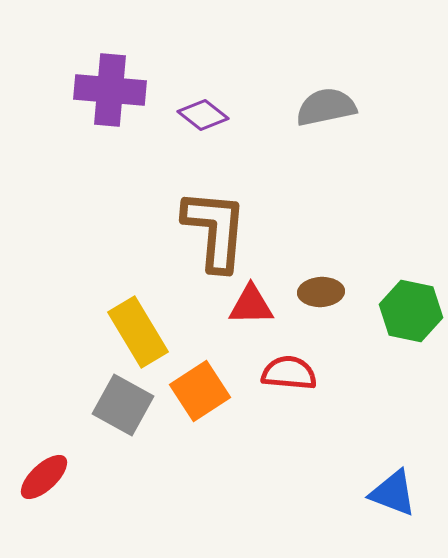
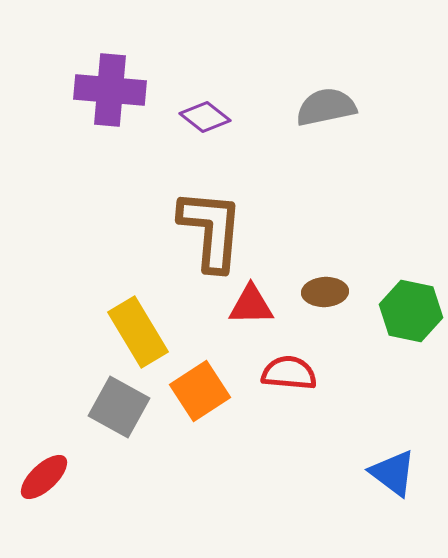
purple diamond: moved 2 px right, 2 px down
brown L-shape: moved 4 px left
brown ellipse: moved 4 px right
gray square: moved 4 px left, 2 px down
blue triangle: moved 20 px up; rotated 16 degrees clockwise
